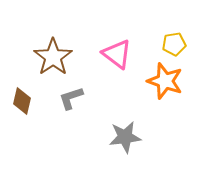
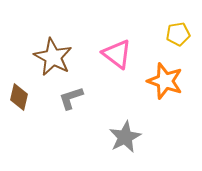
yellow pentagon: moved 4 px right, 10 px up
brown star: rotated 9 degrees counterclockwise
brown diamond: moved 3 px left, 4 px up
gray star: rotated 20 degrees counterclockwise
